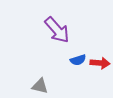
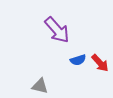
red arrow: rotated 42 degrees clockwise
